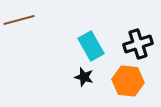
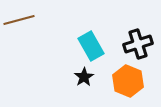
black star: rotated 24 degrees clockwise
orange hexagon: rotated 16 degrees clockwise
